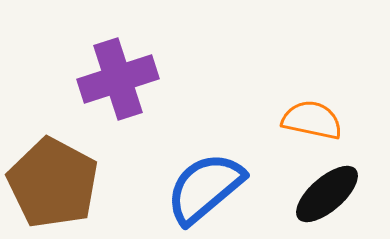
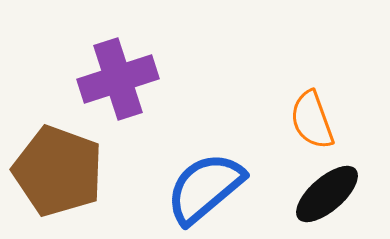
orange semicircle: rotated 122 degrees counterclockwise
brown pentagon: moved 5 px right, 12 px up; rotated 8 degrees counterclockwise
